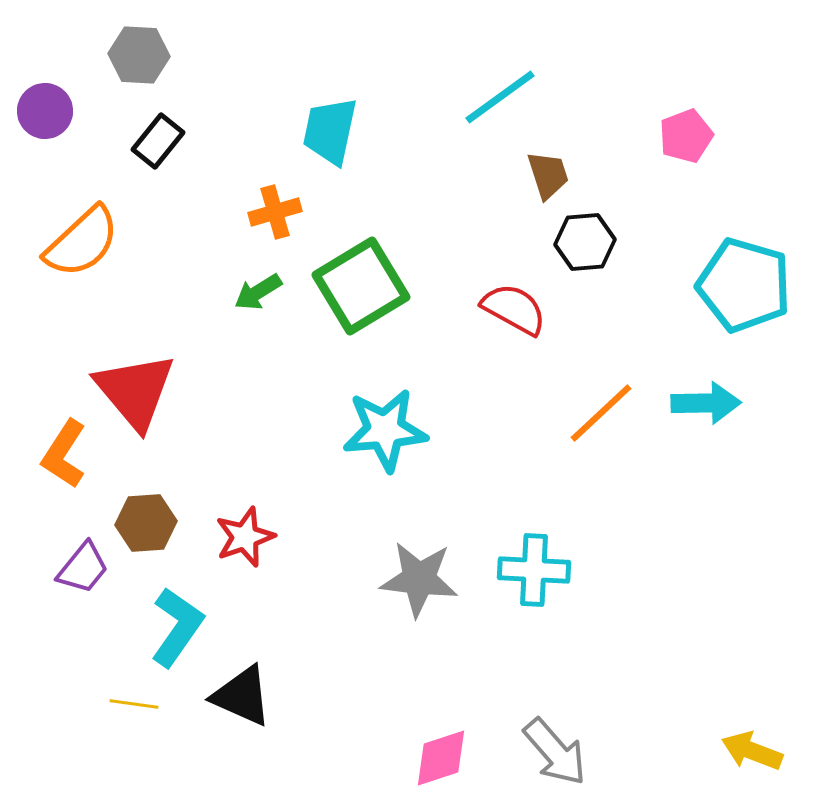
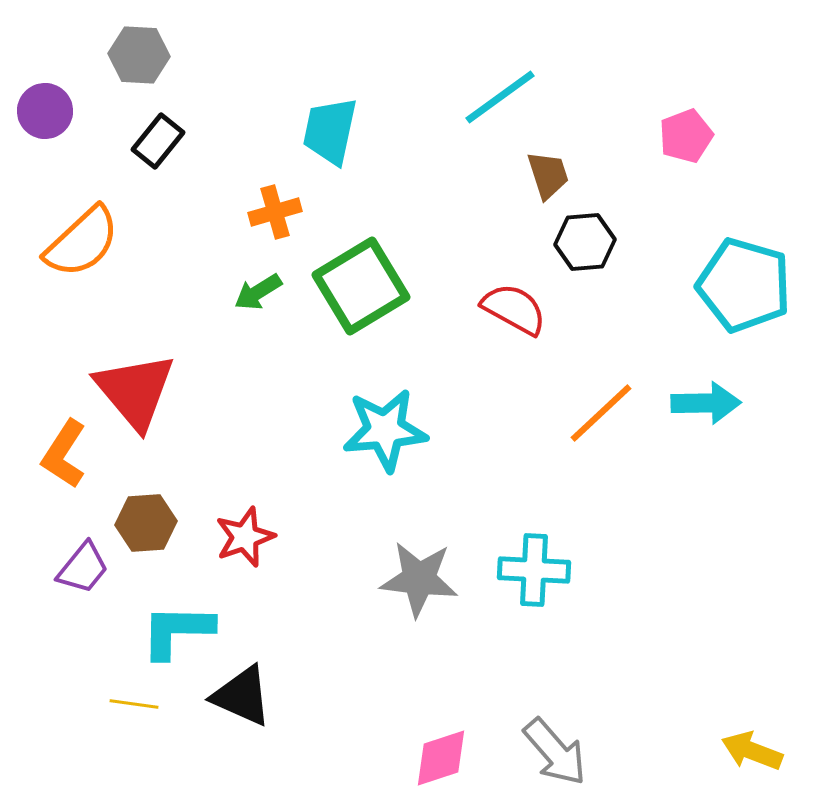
cyan L-shape: moved 4 px down; rotated 124 degrees counterclockwise
